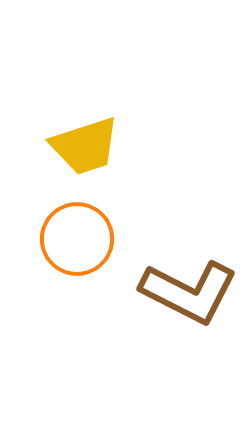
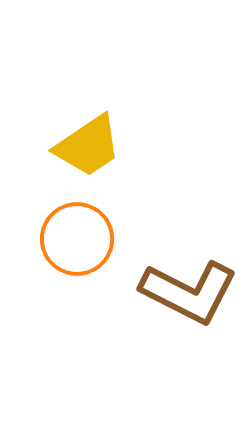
yellow trapezoid: moved 3 px right; rotated 16 degrees counterclockwise
